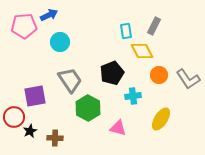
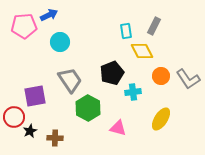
orange circle: moved 2 px right, 1 px down
cyan cross: moved 4 px up
